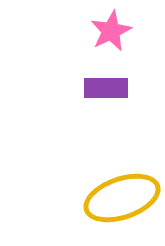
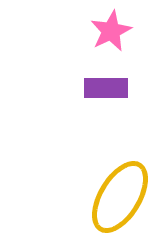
yellow ellipse: moved 2 px left, 1 px up; rotated 40 degrees counterclockwise
